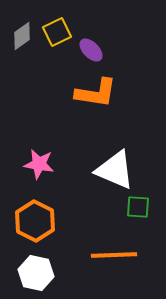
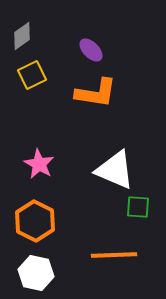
yellow square: moved 25 px left, 43 px down
pink star: rotated 20 degrees clockwise
